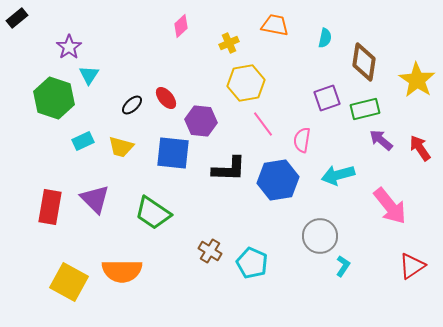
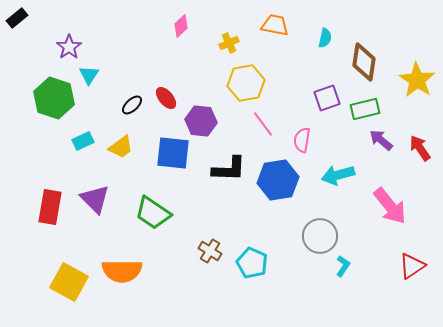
yellow trapezoid: rotated 52 degrees counterclockwise
